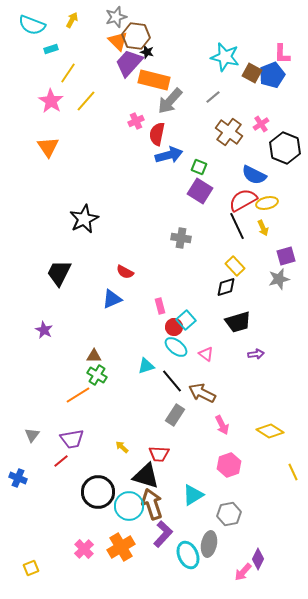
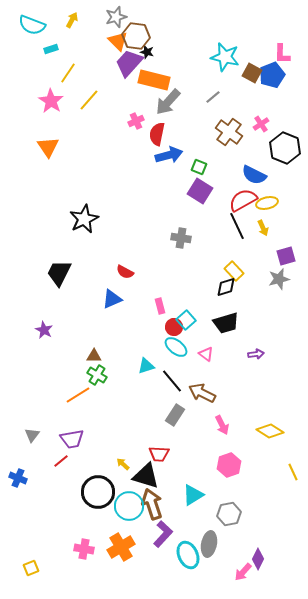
yellow line at (86, 101): moved 3 px right, 1 px up
gray arrow at (170, 101): moved 2 px left, 1 px down
yellow rectangle at (235, 266): moved 1 px left, 5 px down
black trapezoid at (238, 322): moved 12 px left, 1 px down
yellow arrow at (122, 447): moved 1 px right, 17 px down
pink cross at (84, 549): rotated 36 degrees counterclockwise
